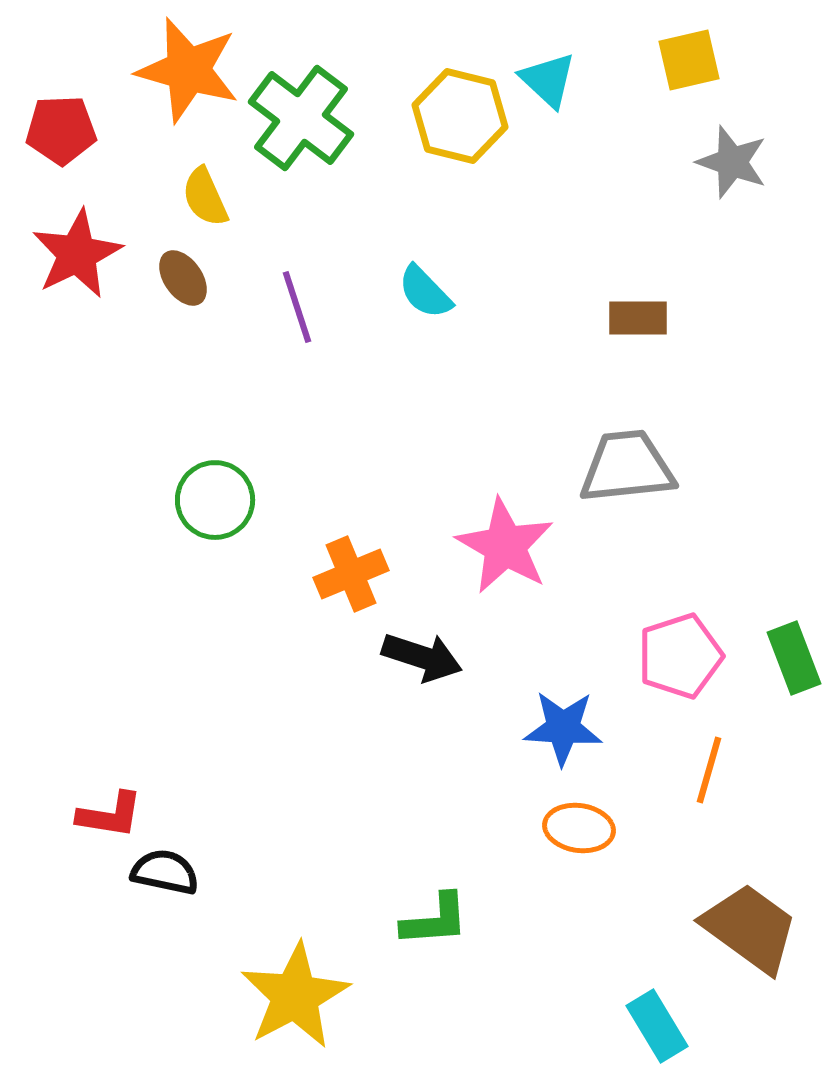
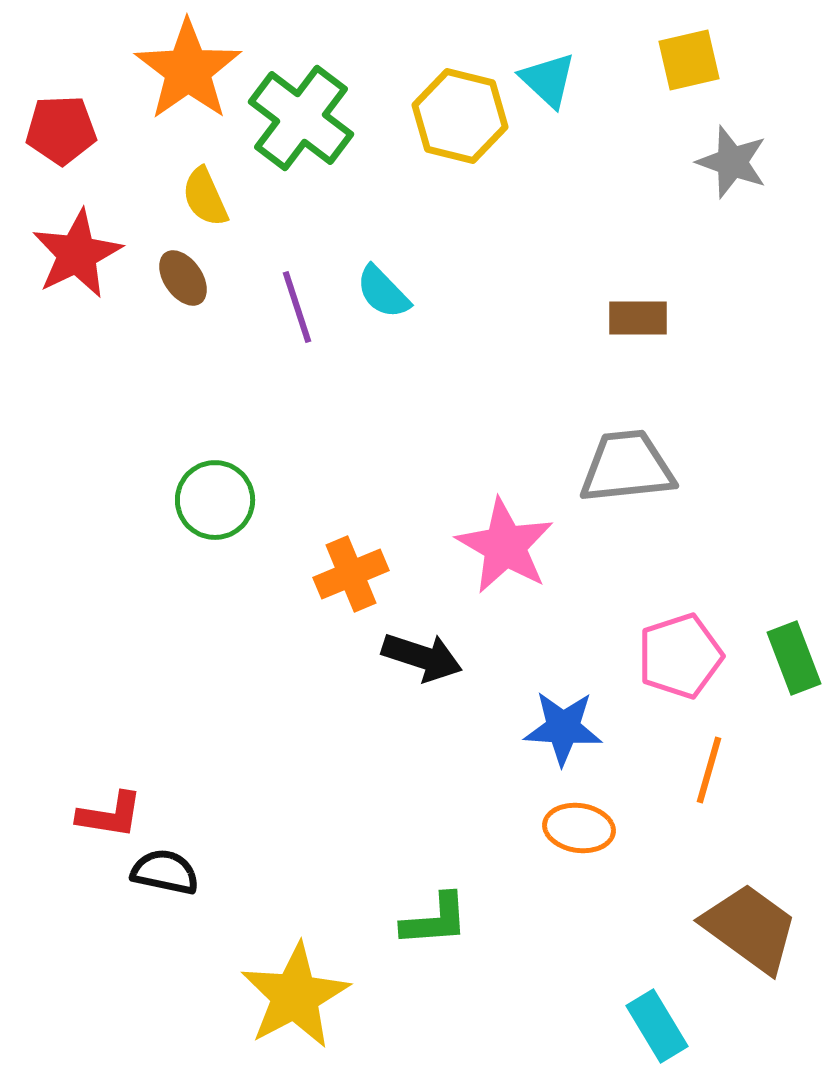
orange star: rotated 21 degrees clockwise
cyan semicircle: moved 42 px left
